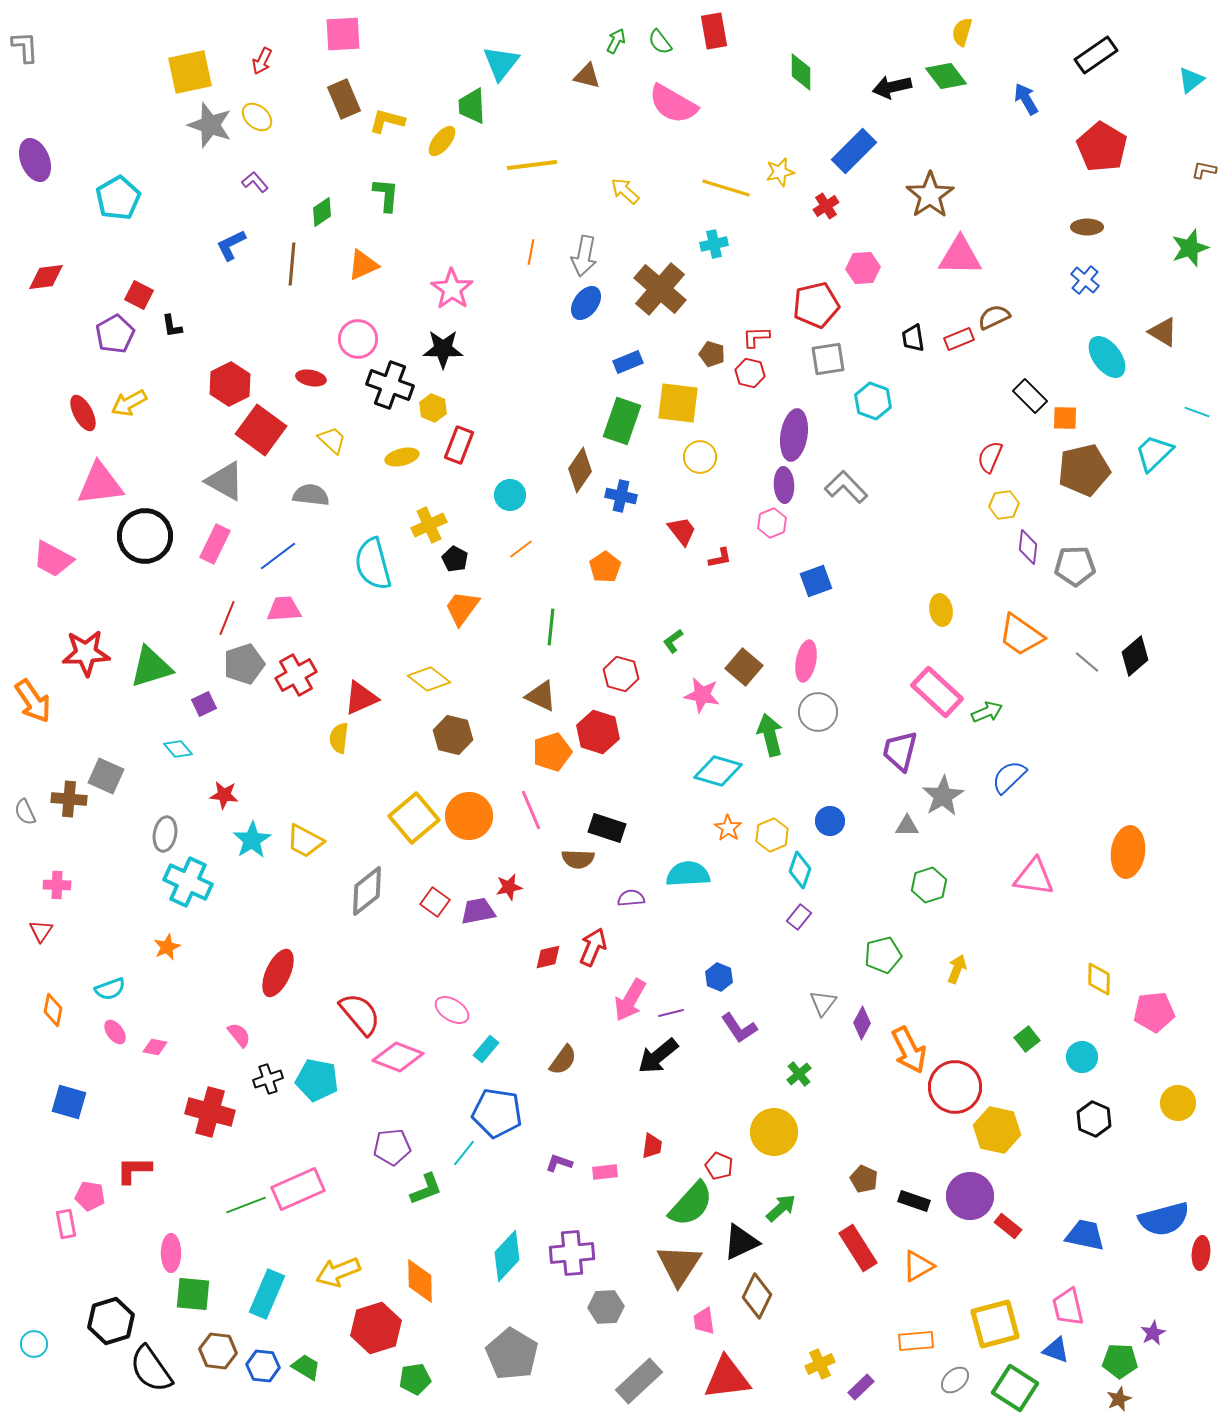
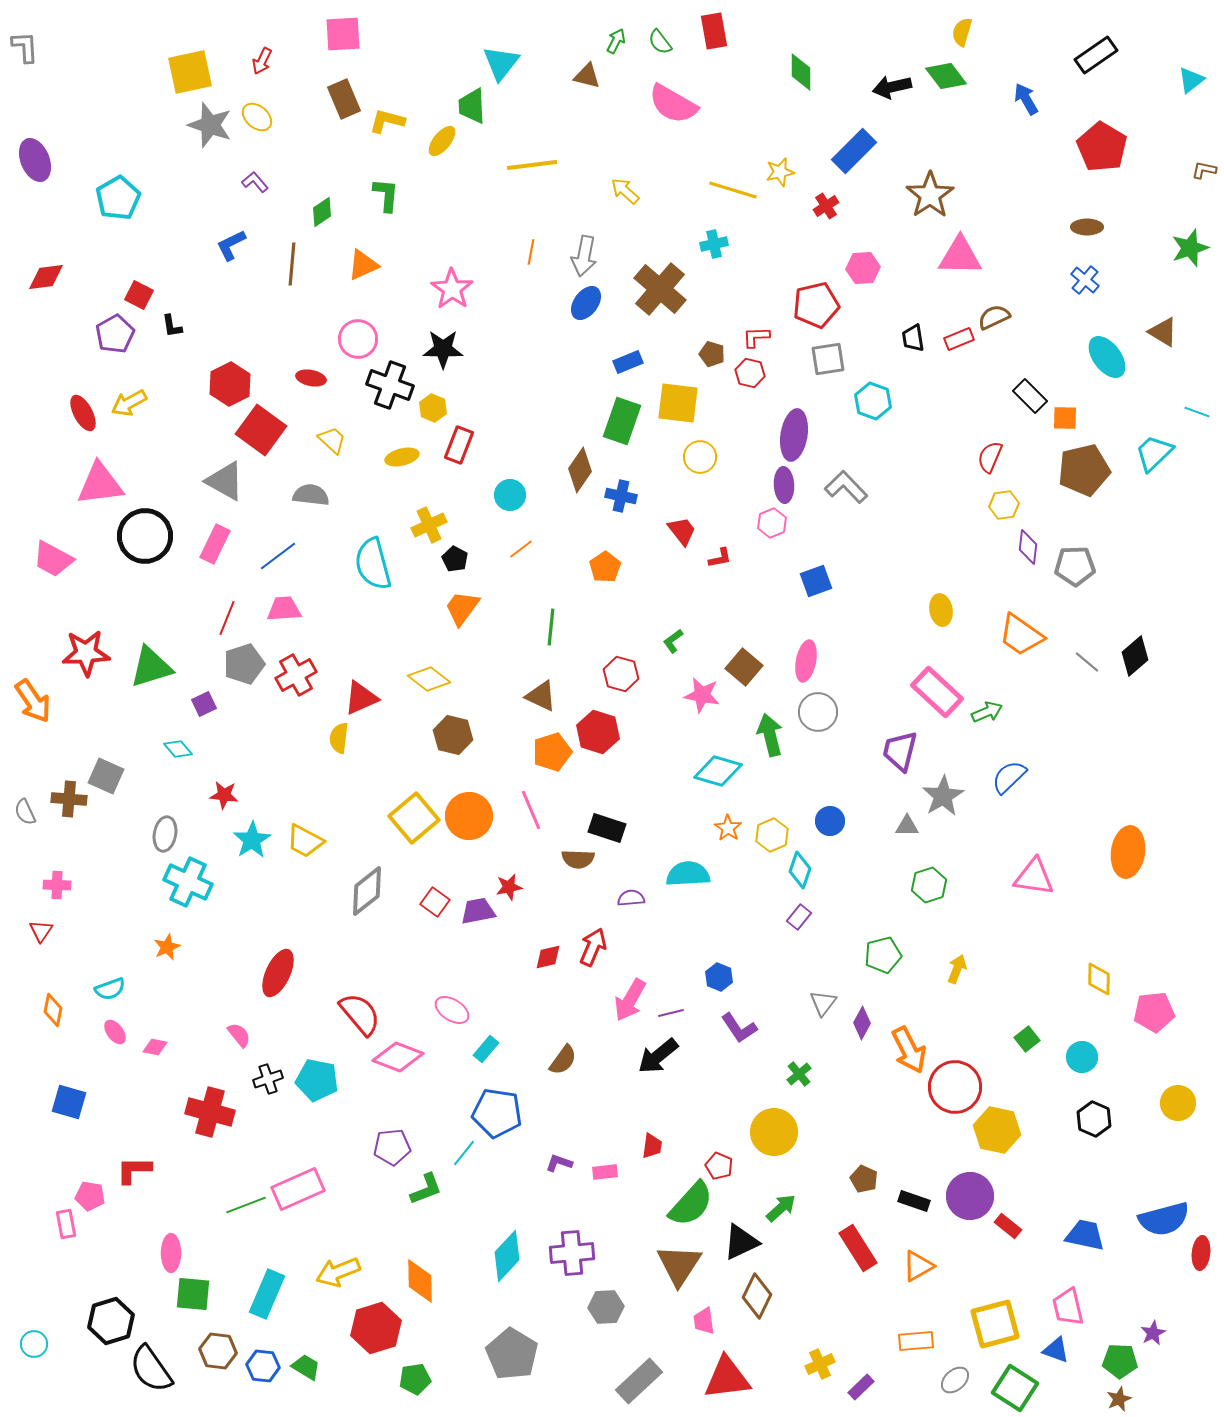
yellow line at (726, 188): moved 7 px right, 2 px down
